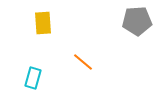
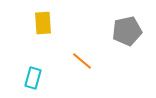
gray pentagon: moved 10 px left, 10 px down; rotated 8 degrees counterclockwise
orange line: moved 1 px left, 1 px up
